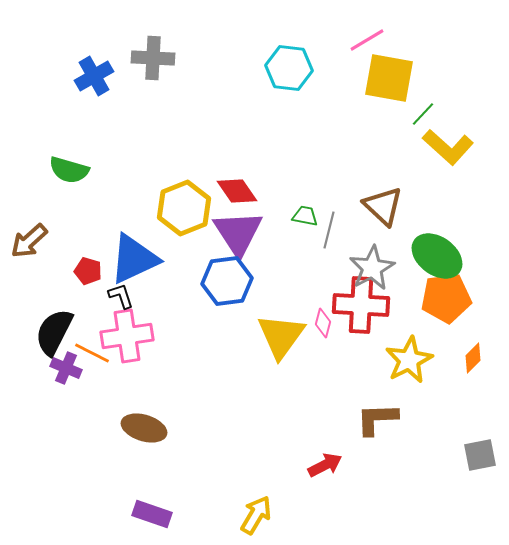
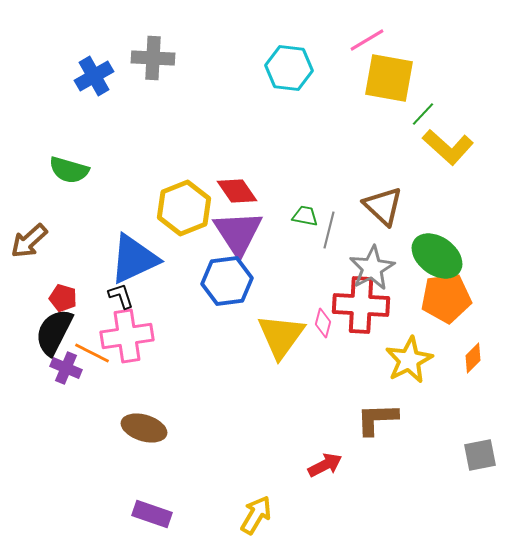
red pentagon: moved 25 px left, 27 px down
